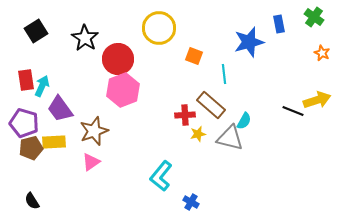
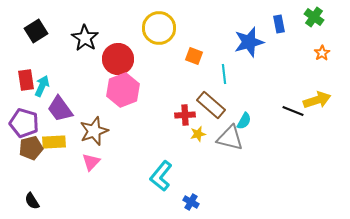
orange star: rotated 14 degrees clockwise
pink triangle: rotated 12 degrees counterclockwise
